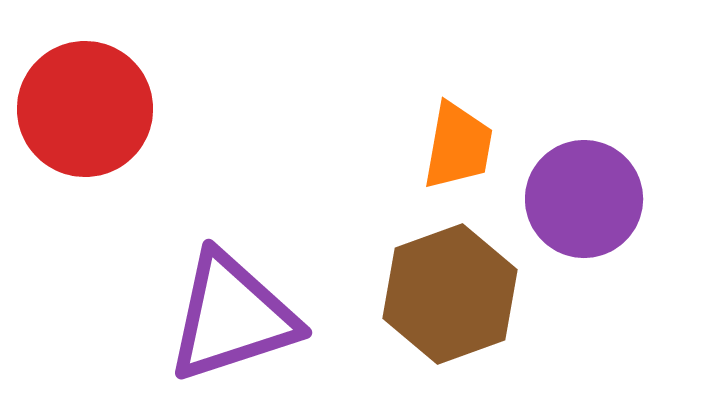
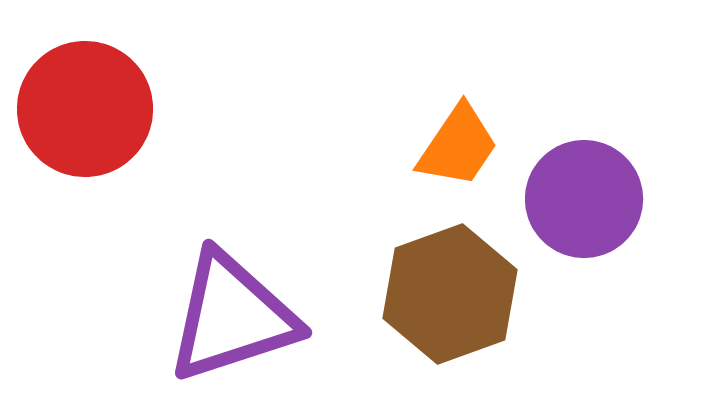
orange trapezoid: rotated 24 degrees clockwise
